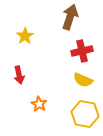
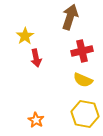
red arrow: moved 17 px right, 17 px up
orange star: moved 3 px left, 16 px down
